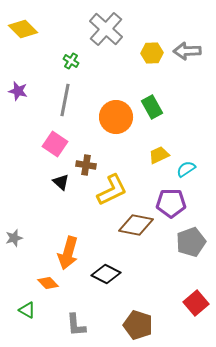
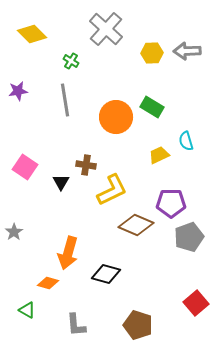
yellow diamond: moved 9 px right, 5 px down
purple star: rotated 24 degrees counterclockwise
gray line: rotated 20 degrees counterclockwise
green rectangle: rotated 30 degrees counterclockwise
pink square: moved 30 px left, 23 px down
cyan semicircle: moved 28 px up; rotated 72 degrees counterclockwise
black triangle: rotated 18 degrees clockwise
brown diamond: rotated 12 degrees clockwise
gray star: moved 6 px up; rotated 18 degrees counterclockwise
gray pentagon: moved 2 px left, 5 px up
black diamond: rotated 12 degrees counterclockwise
orange diamond: rotated 30 degrees counterclockwise
